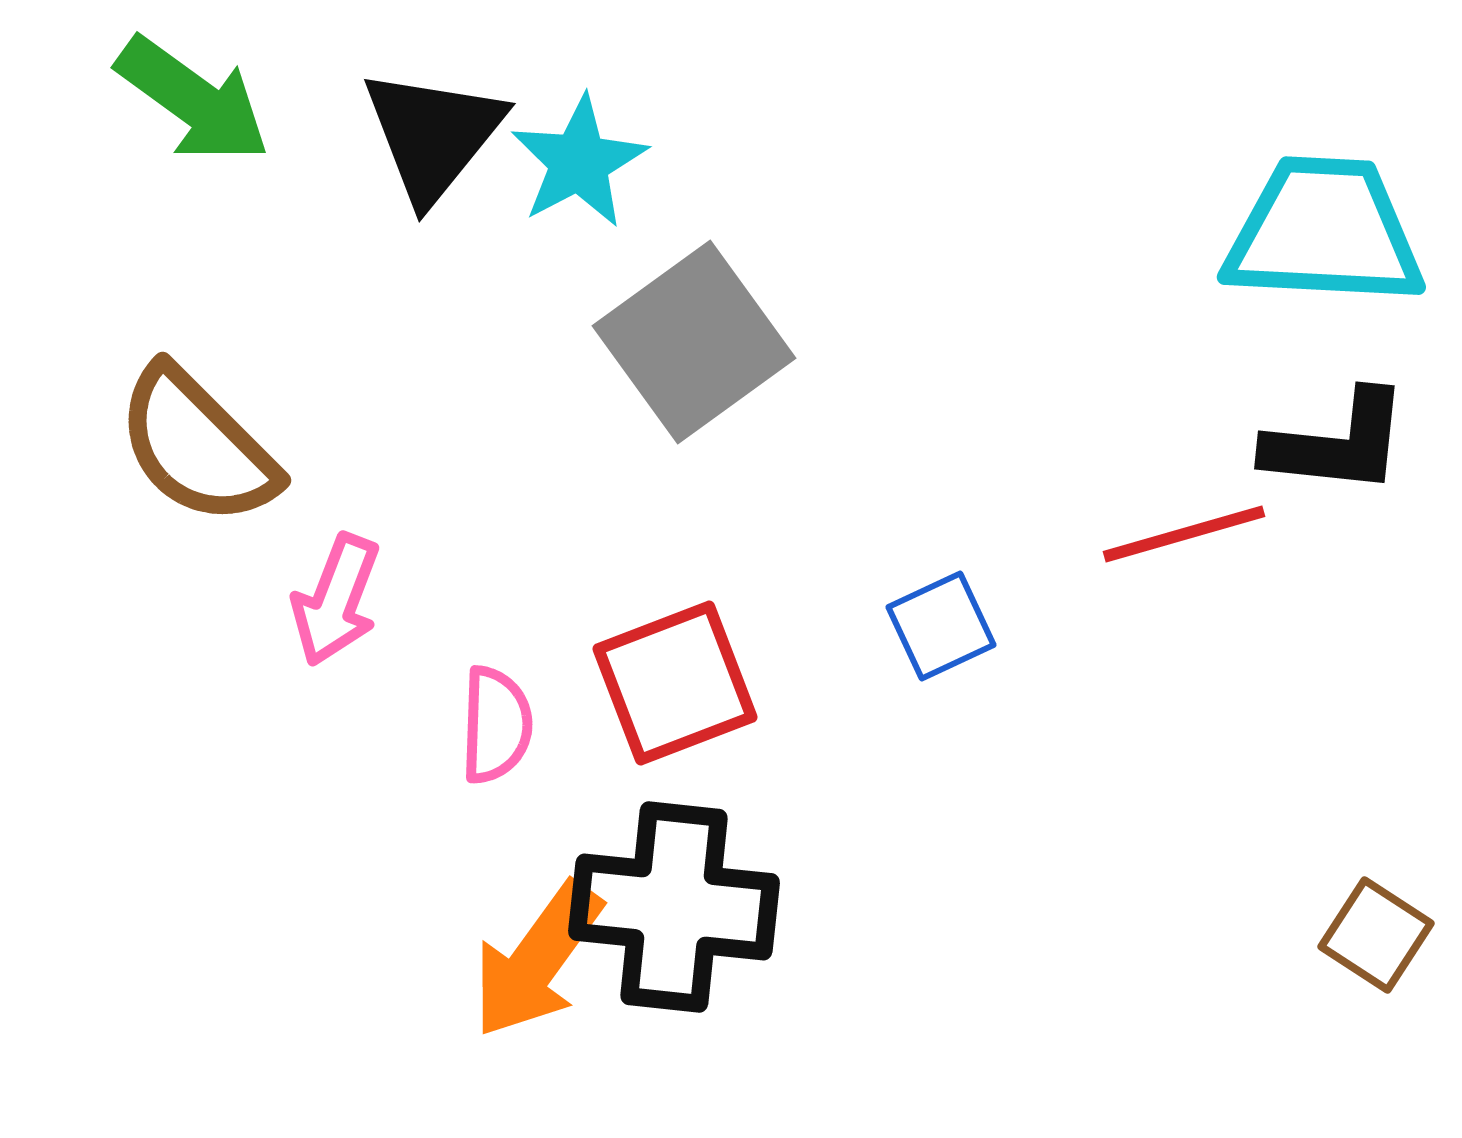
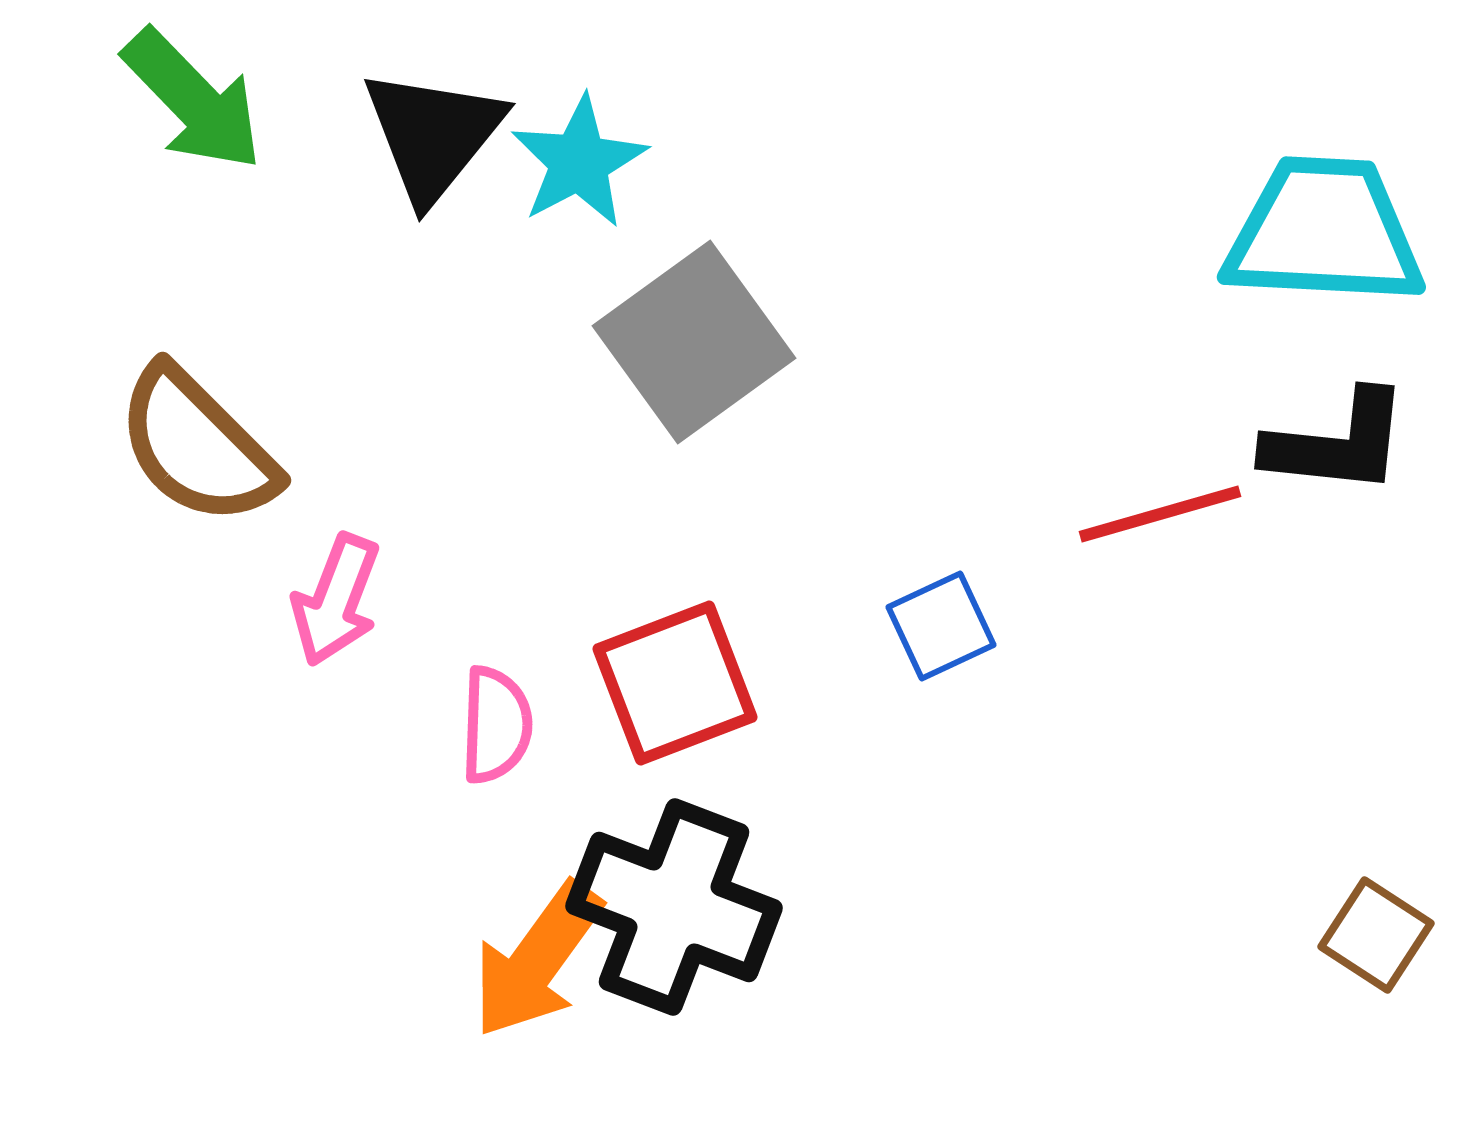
green arrow: rotated 10 degrees clockwise
red line: moved 24 px left, 20 px up
black cross: rotated 15 degrees clockwise
